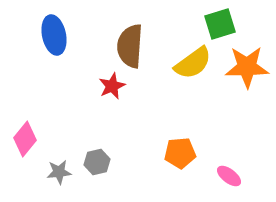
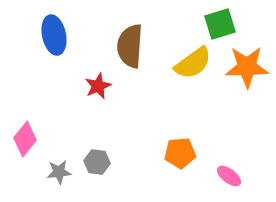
red star: moved 14 px left
gray hexagon: rotated 20 degrees clockwise
